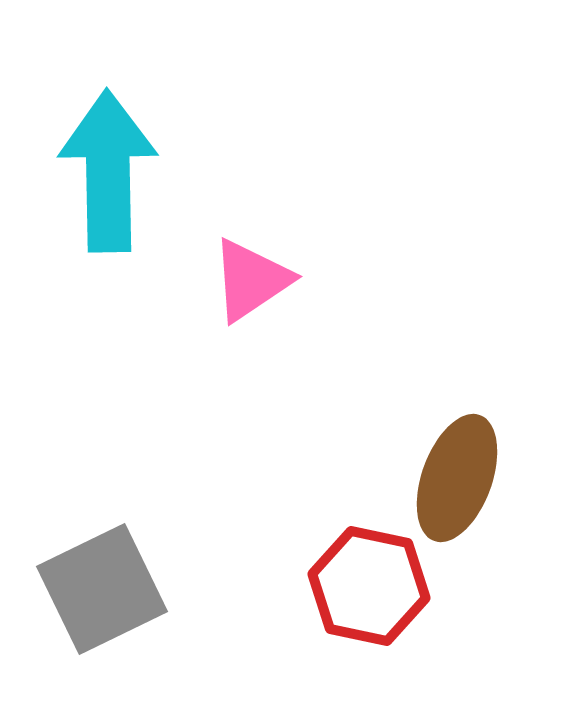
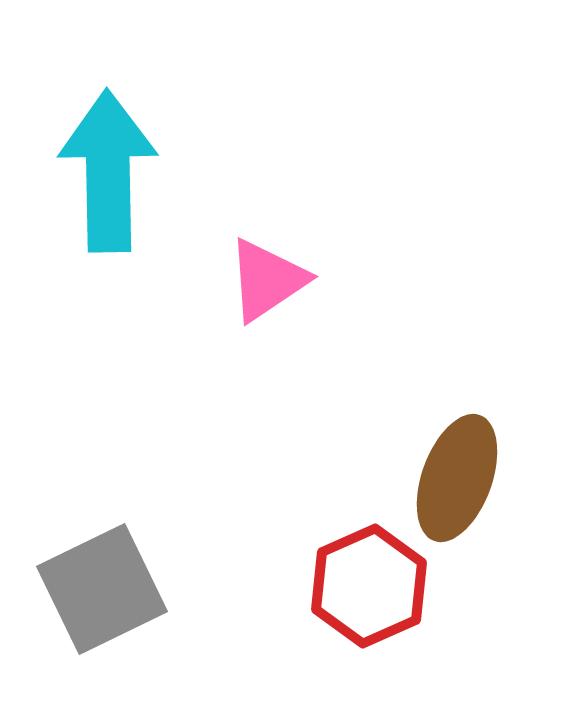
pink triangle: moved 16 px right
red hexagon: rotated 24 degrees clockwise
